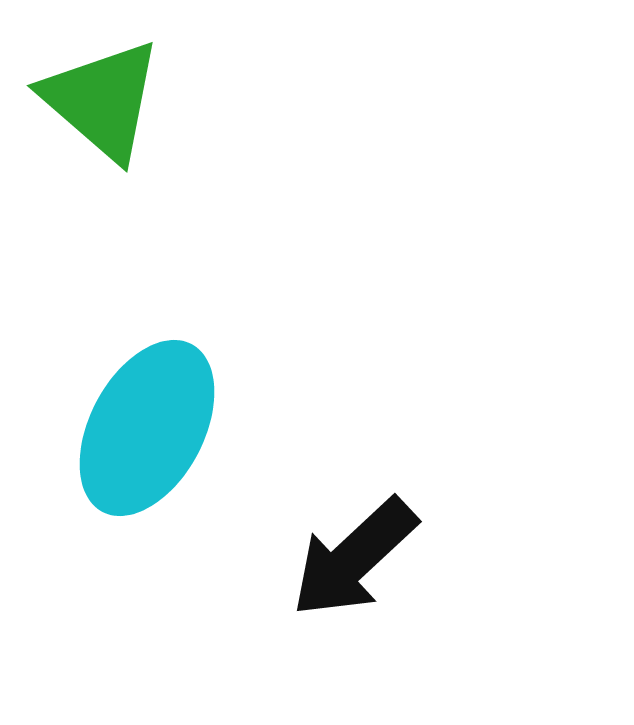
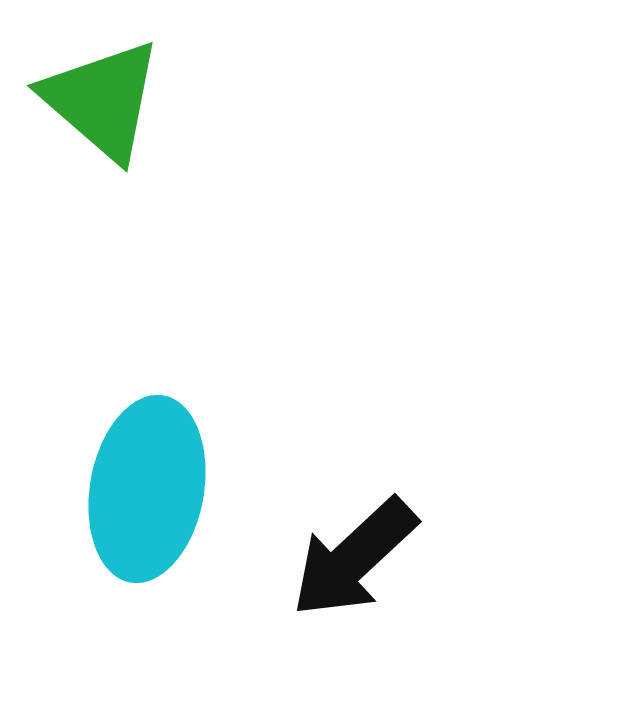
cyan ellipse: moved 61 px down; rotated 18 degrees counterclockwise
